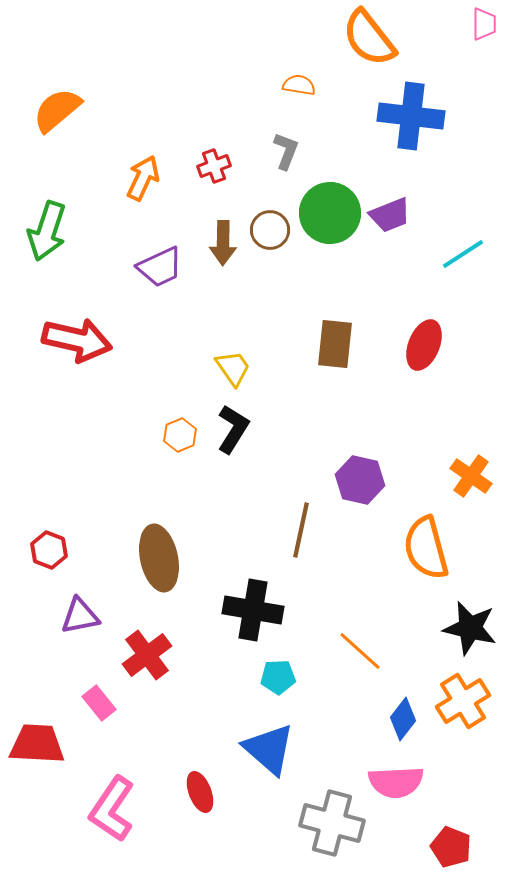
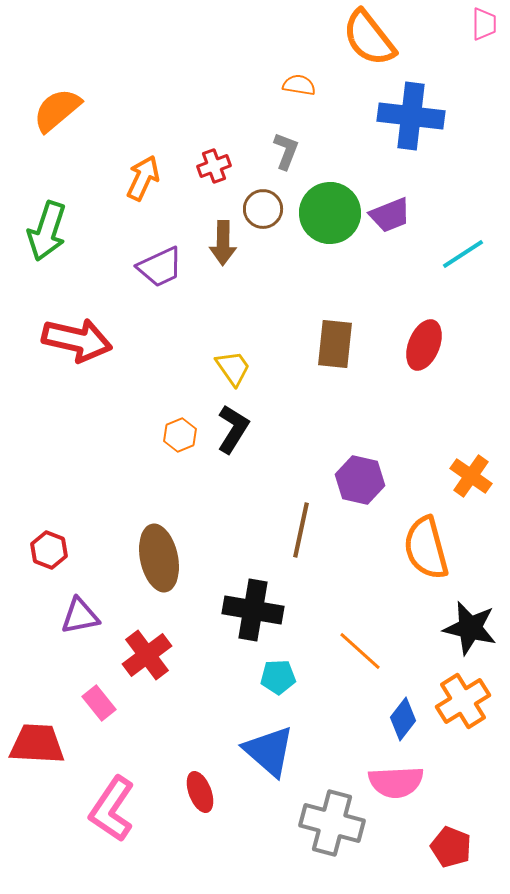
brown circle at (270, 230): moved 7 px left, 21 px up
blue triangle at (269, 749): moved 2 px down
